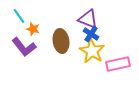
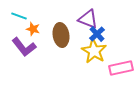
cyan line: rotated 35 degrees counterclockwise
blue cross: moved 6 px right; rotated 14 degrees clockwise
brown ellipse: moved 6 px up
yellow star: moved 2 px right
pink rectangle: moved 3 px right, 4 px down
